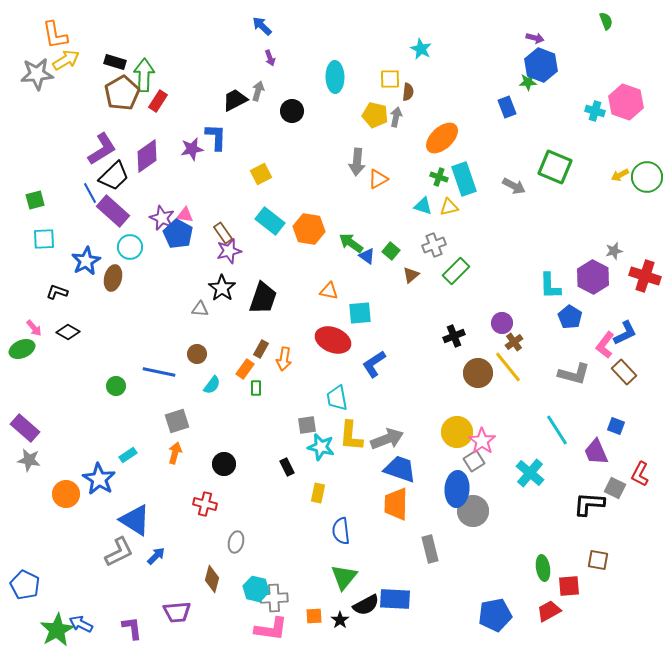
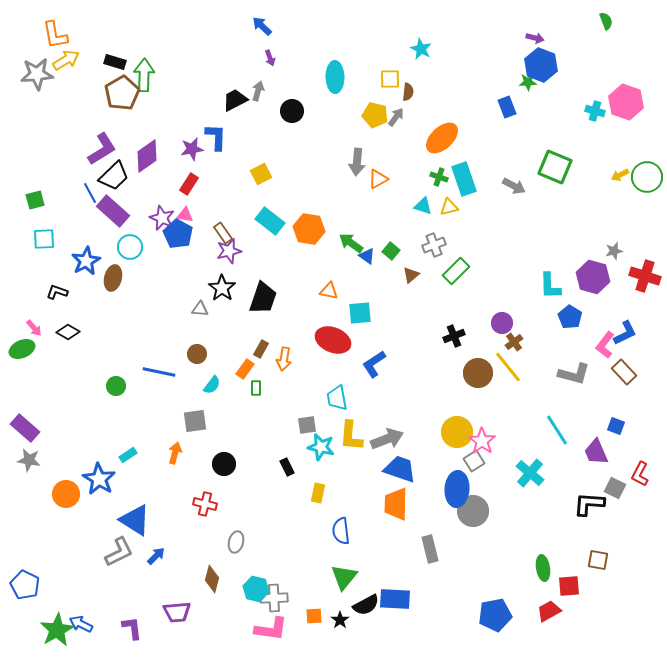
red rectangle at (158, 101): moved 31 px right, 83 px down
gray arrow at (396, 117): rotated 24 degrees clockwise
purple hexagon at (593, 277): rotated 12 degrees counterclockwise
gray square at (177, 421): moved 18 px right; rotated 10 degrees clockwise
